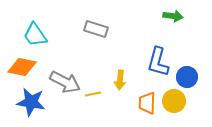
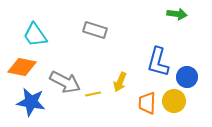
green arrow: moved 4 px right, 2 px up
gray rectangle: moved 1 px left, 1 px down
yellow arrow: moved 2 px down; rotated 18 degrees clockwise
